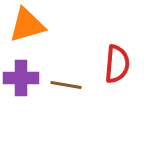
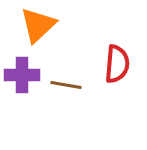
orange triangle: moved 11 px right; rotated 27 degrees counterclockwise
purple cross: moved 1 px right, 3 px up
